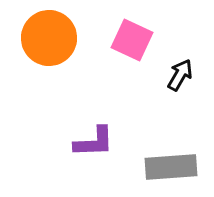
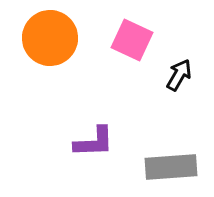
orange circle: moved 1 px right
black arrow: moved 1 px left
